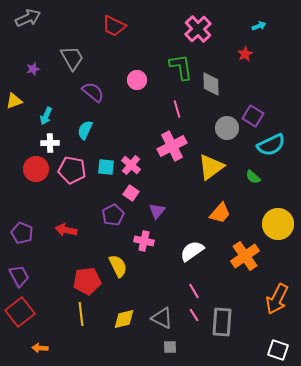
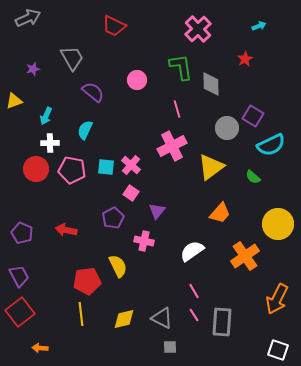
red star at (245, 54): moved 5 px down
purple pentagon at (113, 215): moved 3 px down
